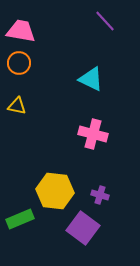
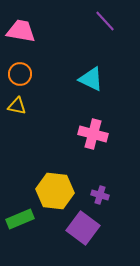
orange circle: moved 1 px right, 11 px down
